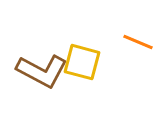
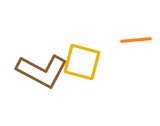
orange line: moved 2 px left, 2 px up; rotated 28 degrees counterclockwise
